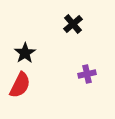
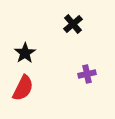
red semicircle: moved 3 px right, 3 px down
